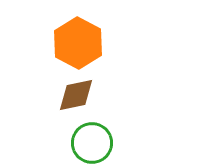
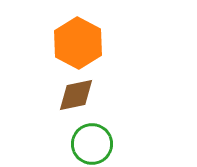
green circle: moved 1 px down
